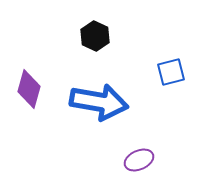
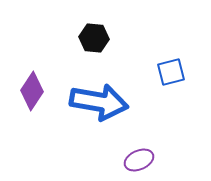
black hexagon: moved 1 px left, 2 px down; rotated 20 degrees counterclockwise
purple diamond: moved 3 px right, 2 px down; rotated 18 degrees clockwise
